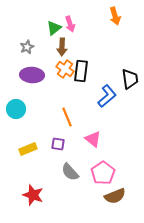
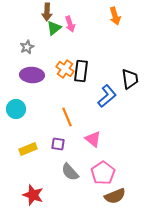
brown arrow: moved 15 px left, 35 px up
